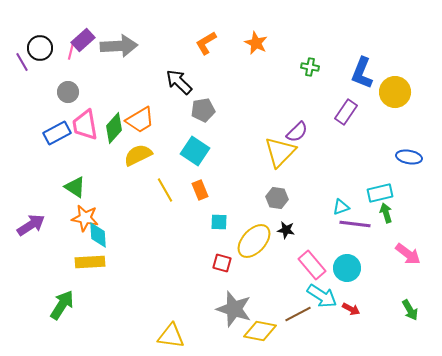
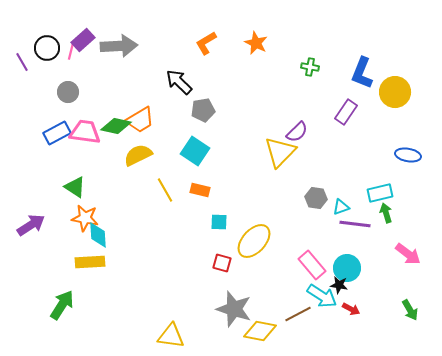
black circle at (40, 48): moved 7 px right
pink trapezoid at (85, 125): moved 7 px down; rotated 108 degrees clockwise
green diamond at (114, 128): moved 2 px right, 2 px up; rotated 60 degrees clockwise
blue ellipse at (409, 157): moved 1 px left, 2 px up
orange rectangle at (200, 190): rotated 54 degrees counterclockwise
gray hexagon at (277, 198): moved 39 px right
black star at (286, 230): moved 53 px right, 55 px down
